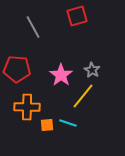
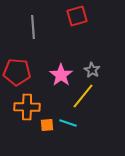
gray line: rotated 25 degrees clockwise
red pentagon: moved 3 px down
